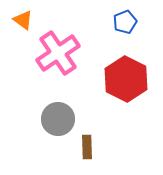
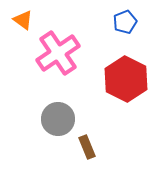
brown rectangle: rotated 20 degrees counterclockwise
